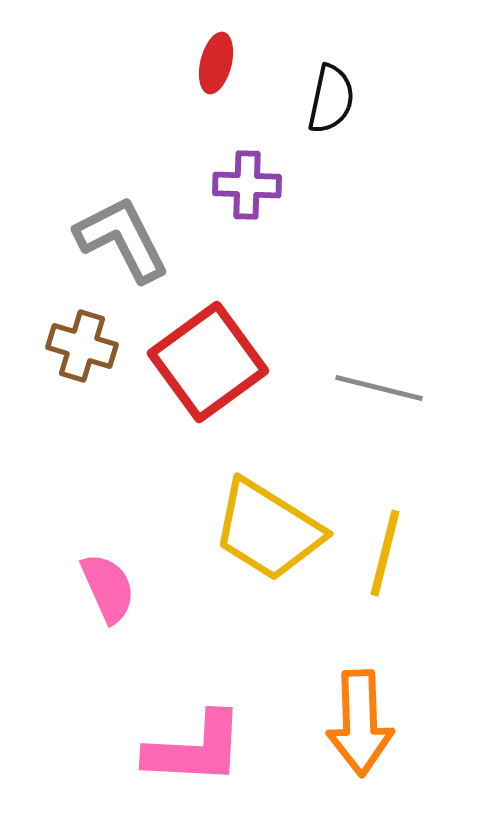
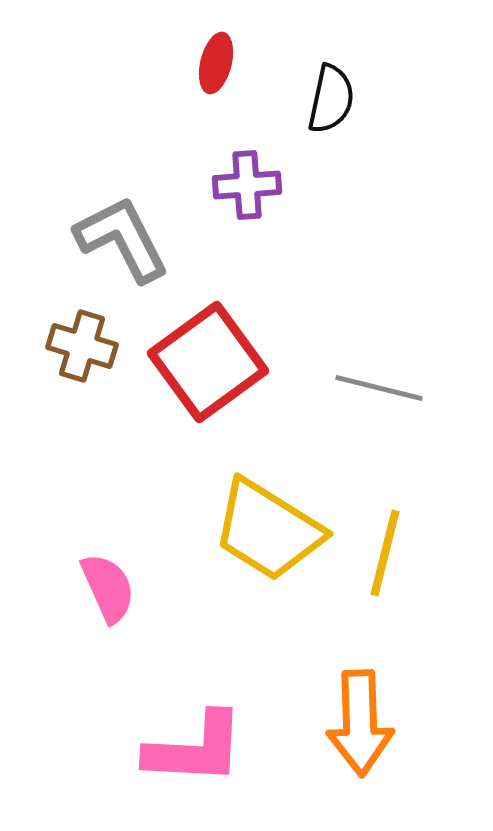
purple cross: rotated 6 degrees counterclockwise
